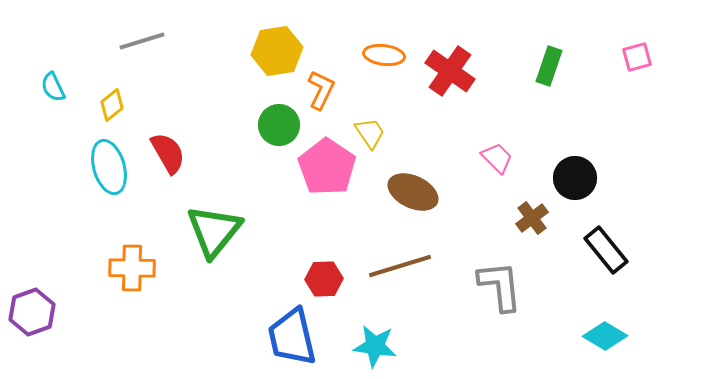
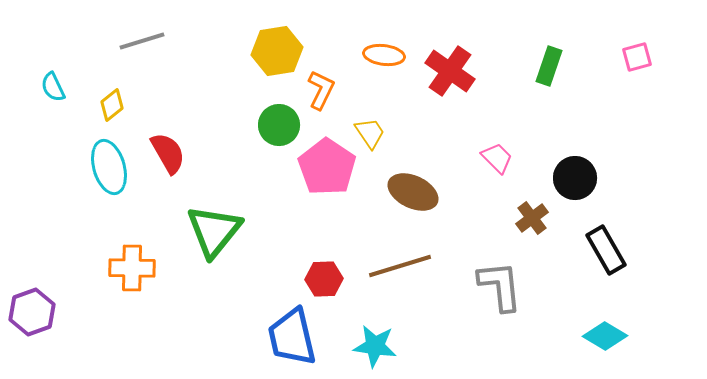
black rectangle: rotated 9 degrees clockwise
